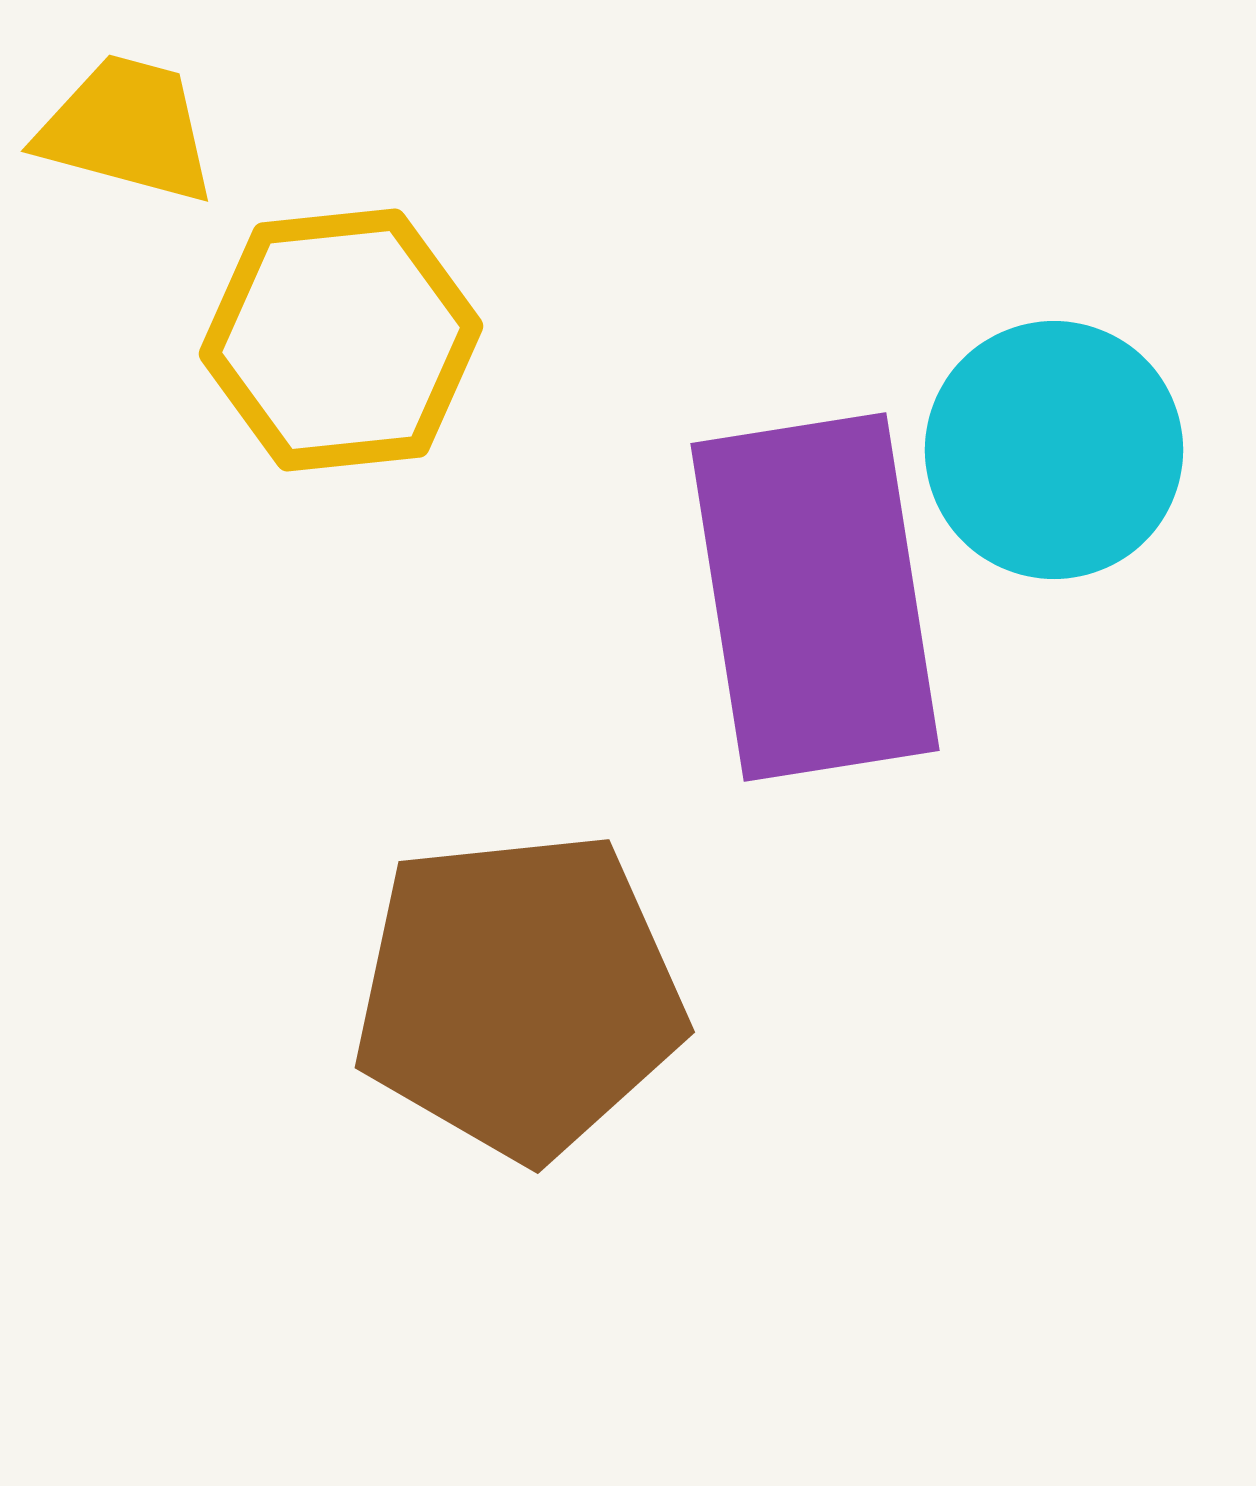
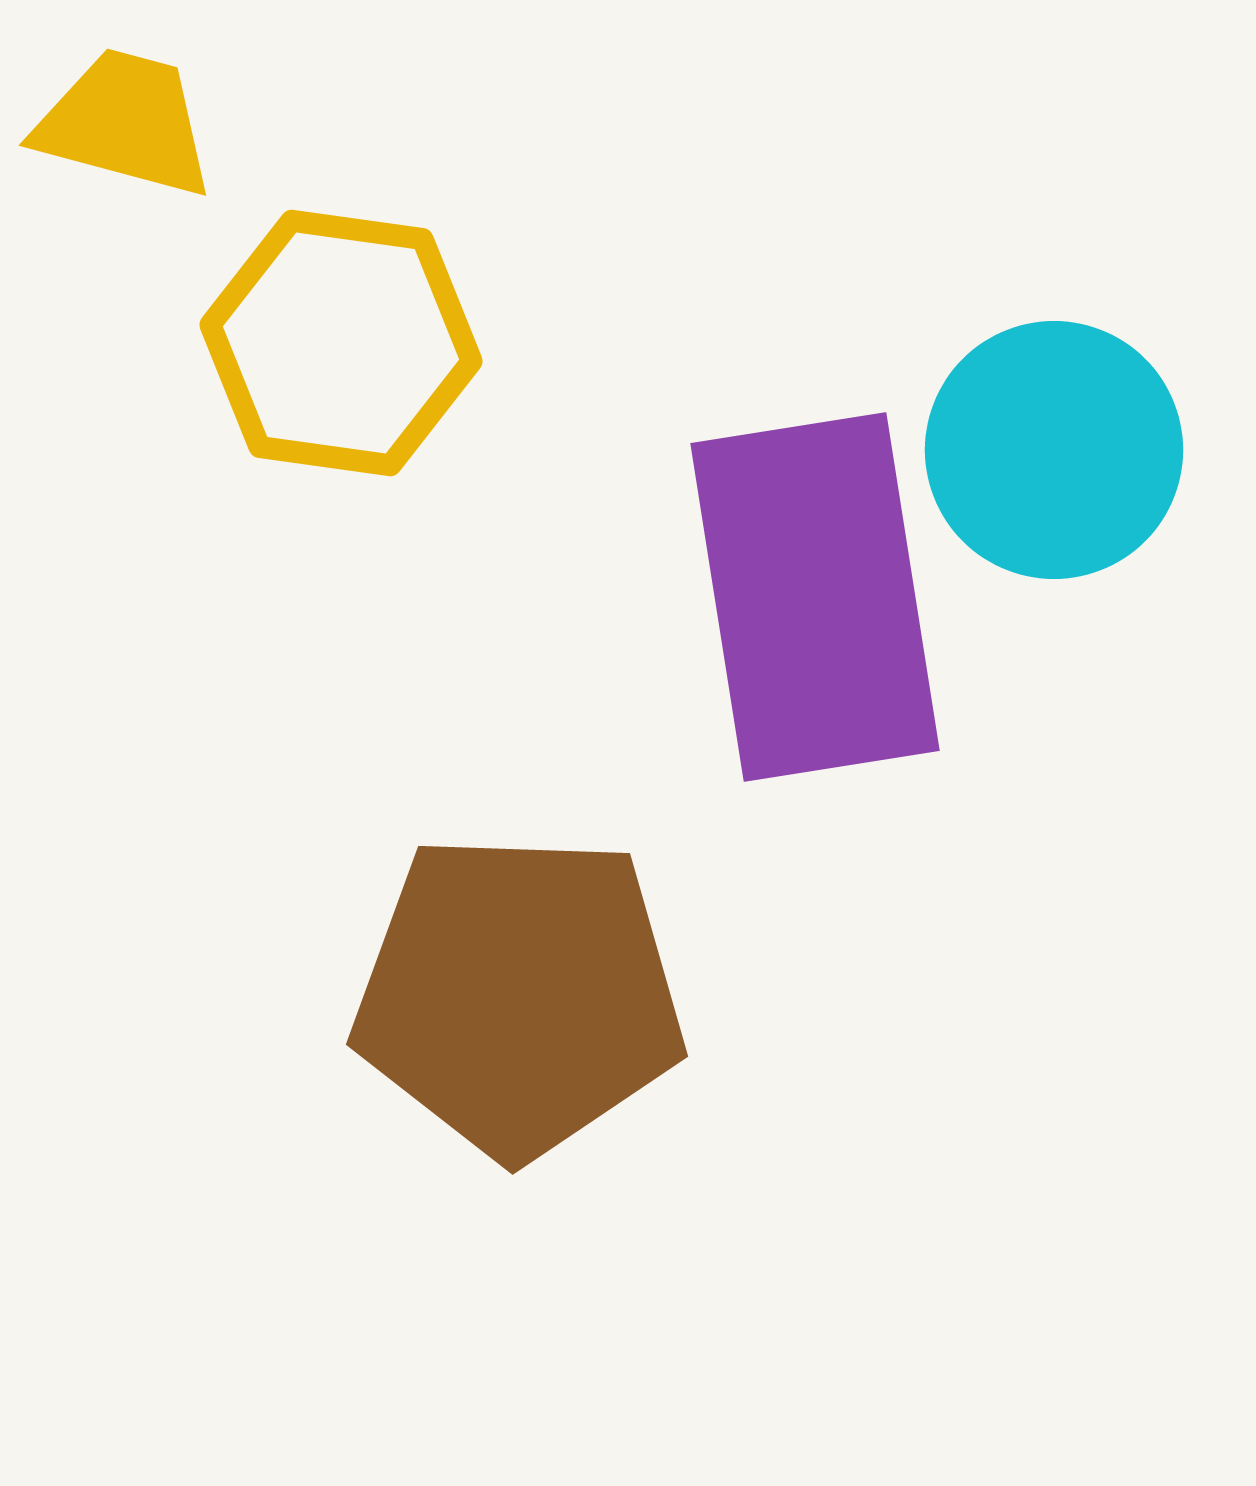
yellow trapezoid: moved 2 px left, 6 px up
yellow hexagon: moved 3 px down; rotated 14 degrees clockwise
brown pentagon: rotated 8 degrees clockwise
